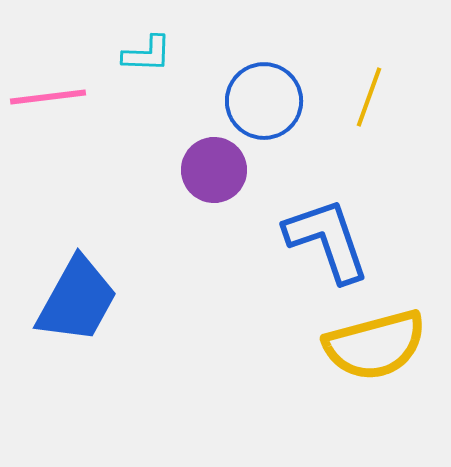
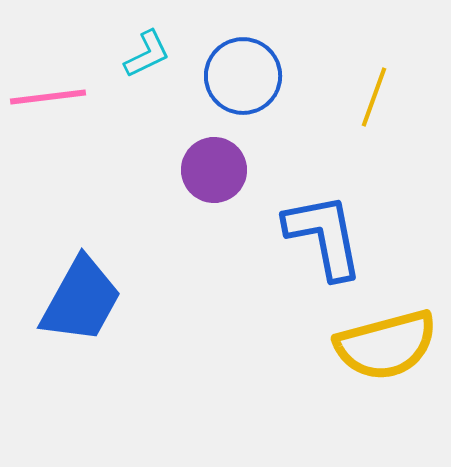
cyan L-shape: rotated 28 degrees counterclockwise
yellow line: moved 5 px right
blue circle: moved 21 px left, 25 px up
blue L-shape: moved 3 px left, 4 px up; rotated 8 degrees clockwise
blue trapezoid: moved 4 px right
yellow semicircle: moved 11 px right
